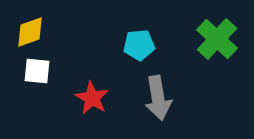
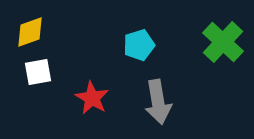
green cross: moved 6 px right, 3 px down
cyan pentagon: rotated 12 degrees counterclockwise
white square: moved 1 px right, 1 px down; rotated 16 degrees counterclockwise
gray arrow: moved 4 px down
